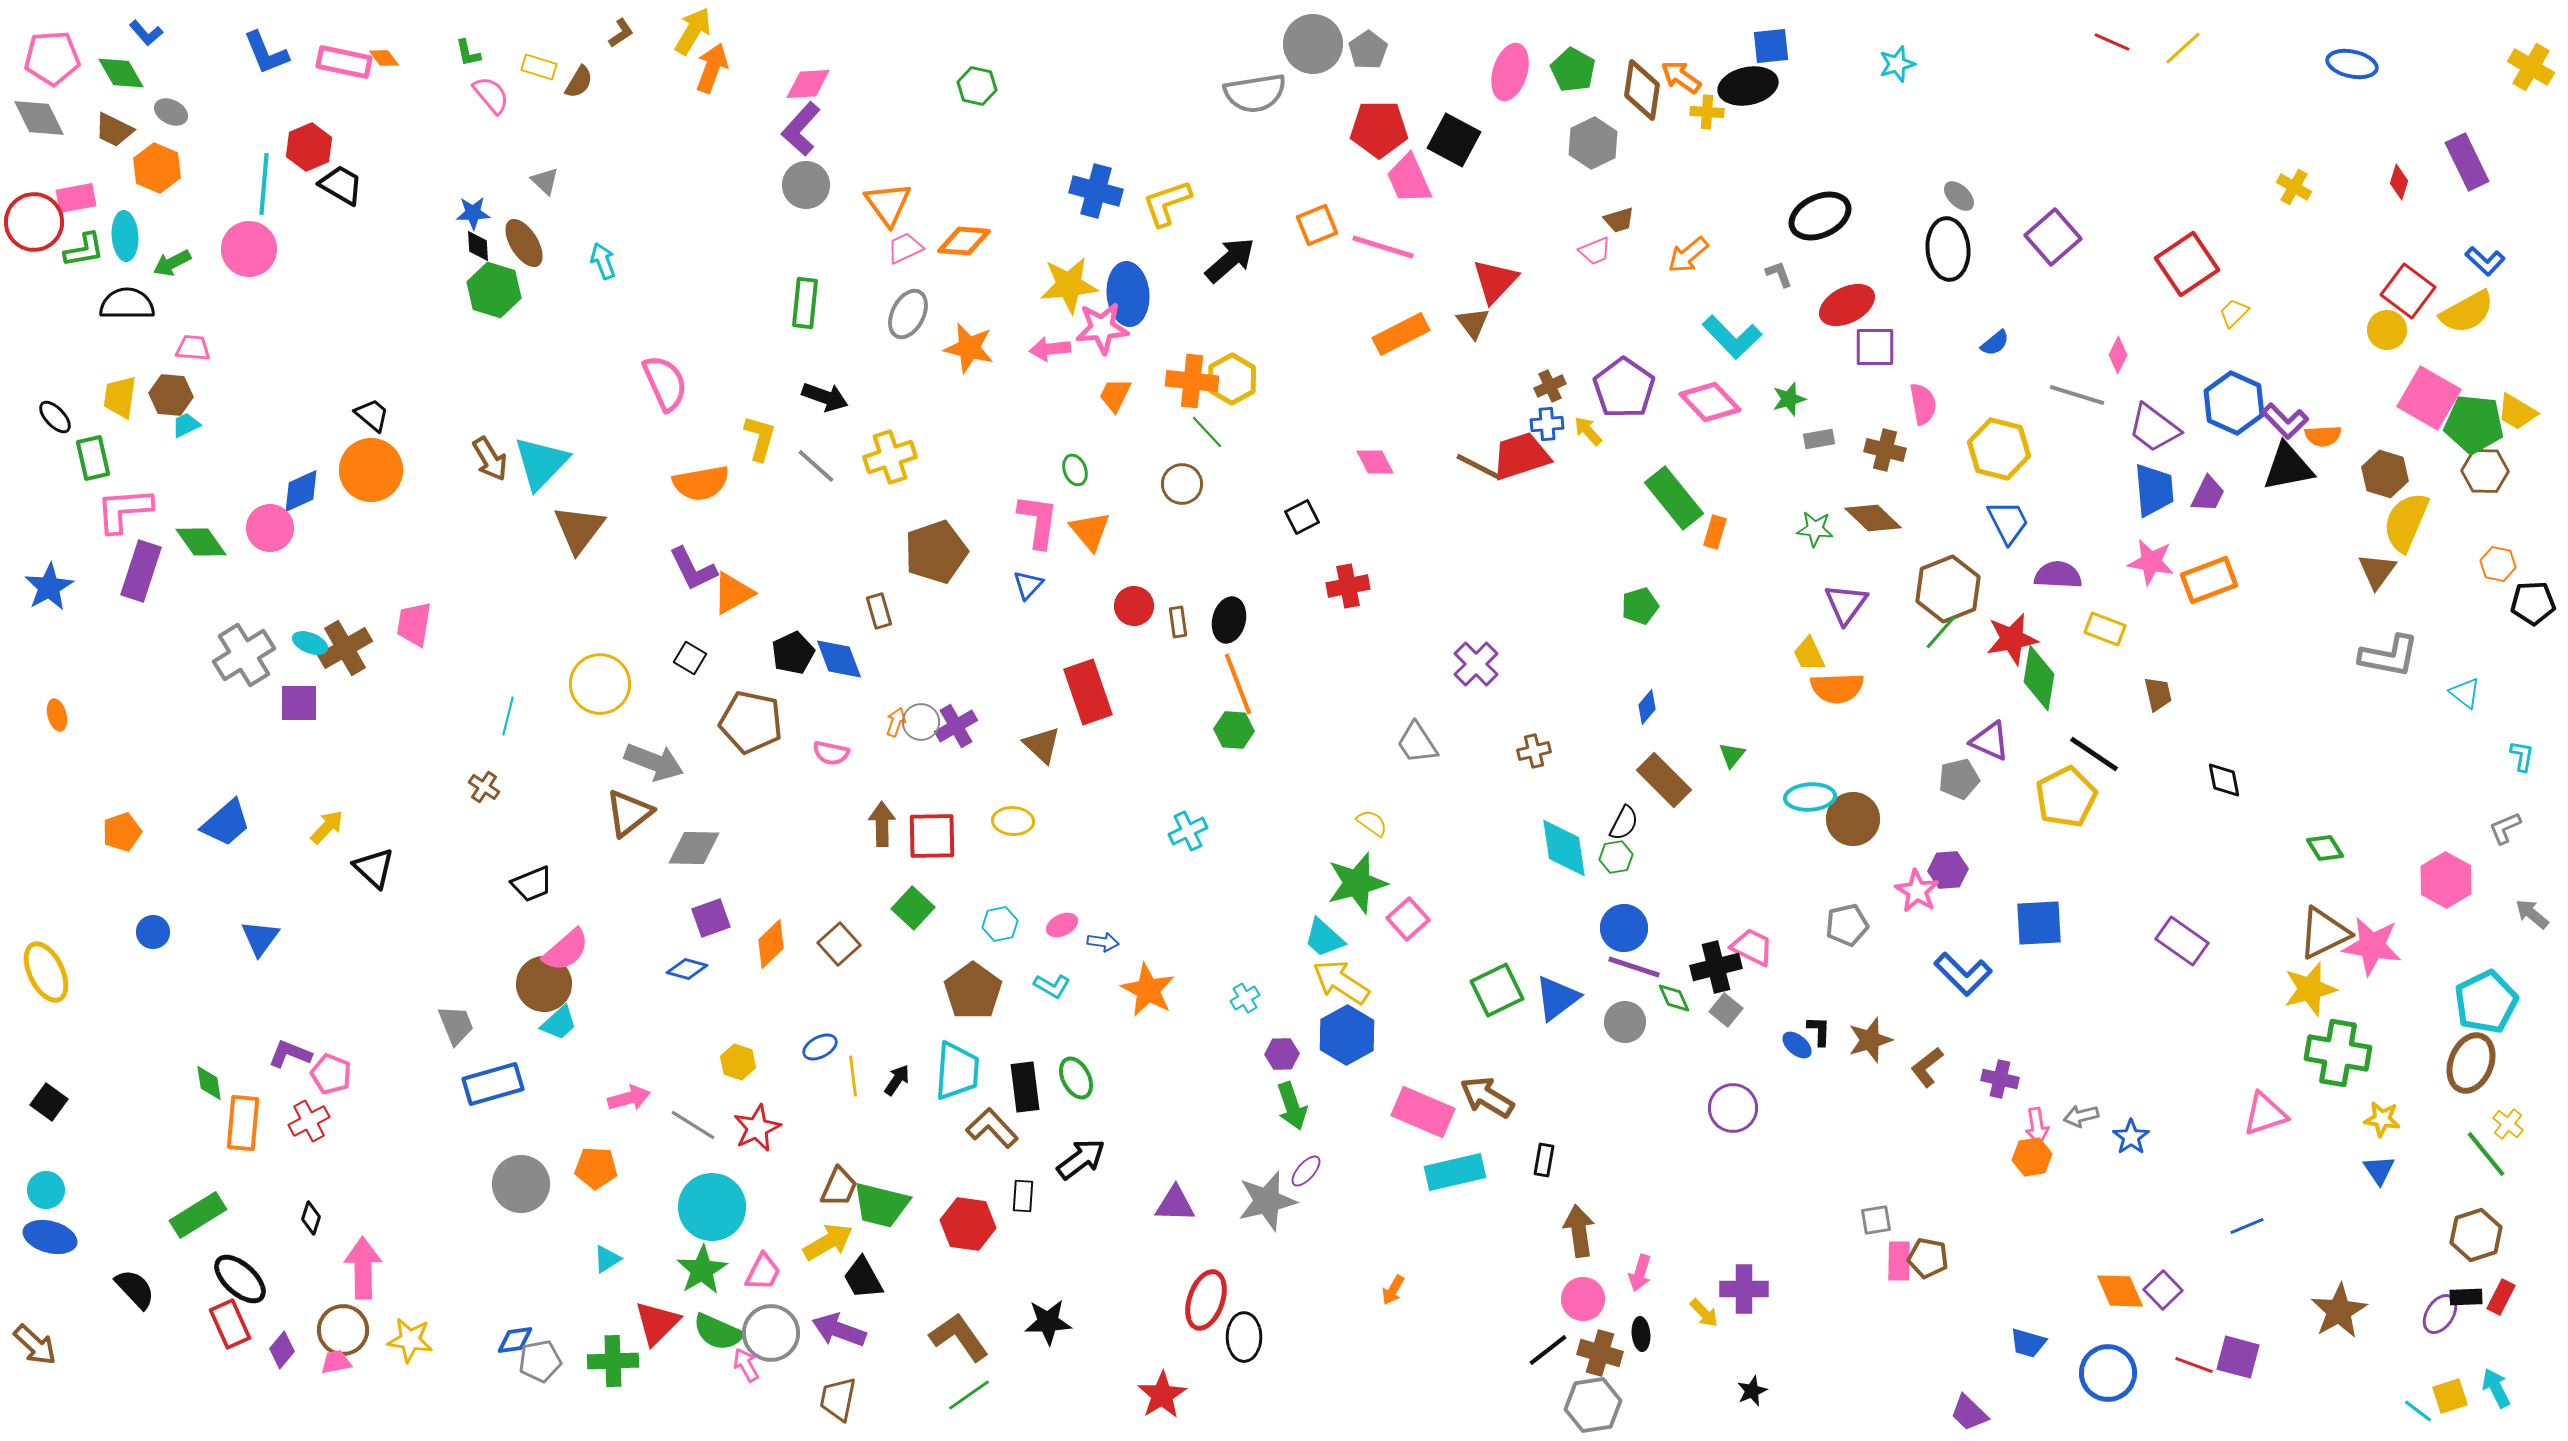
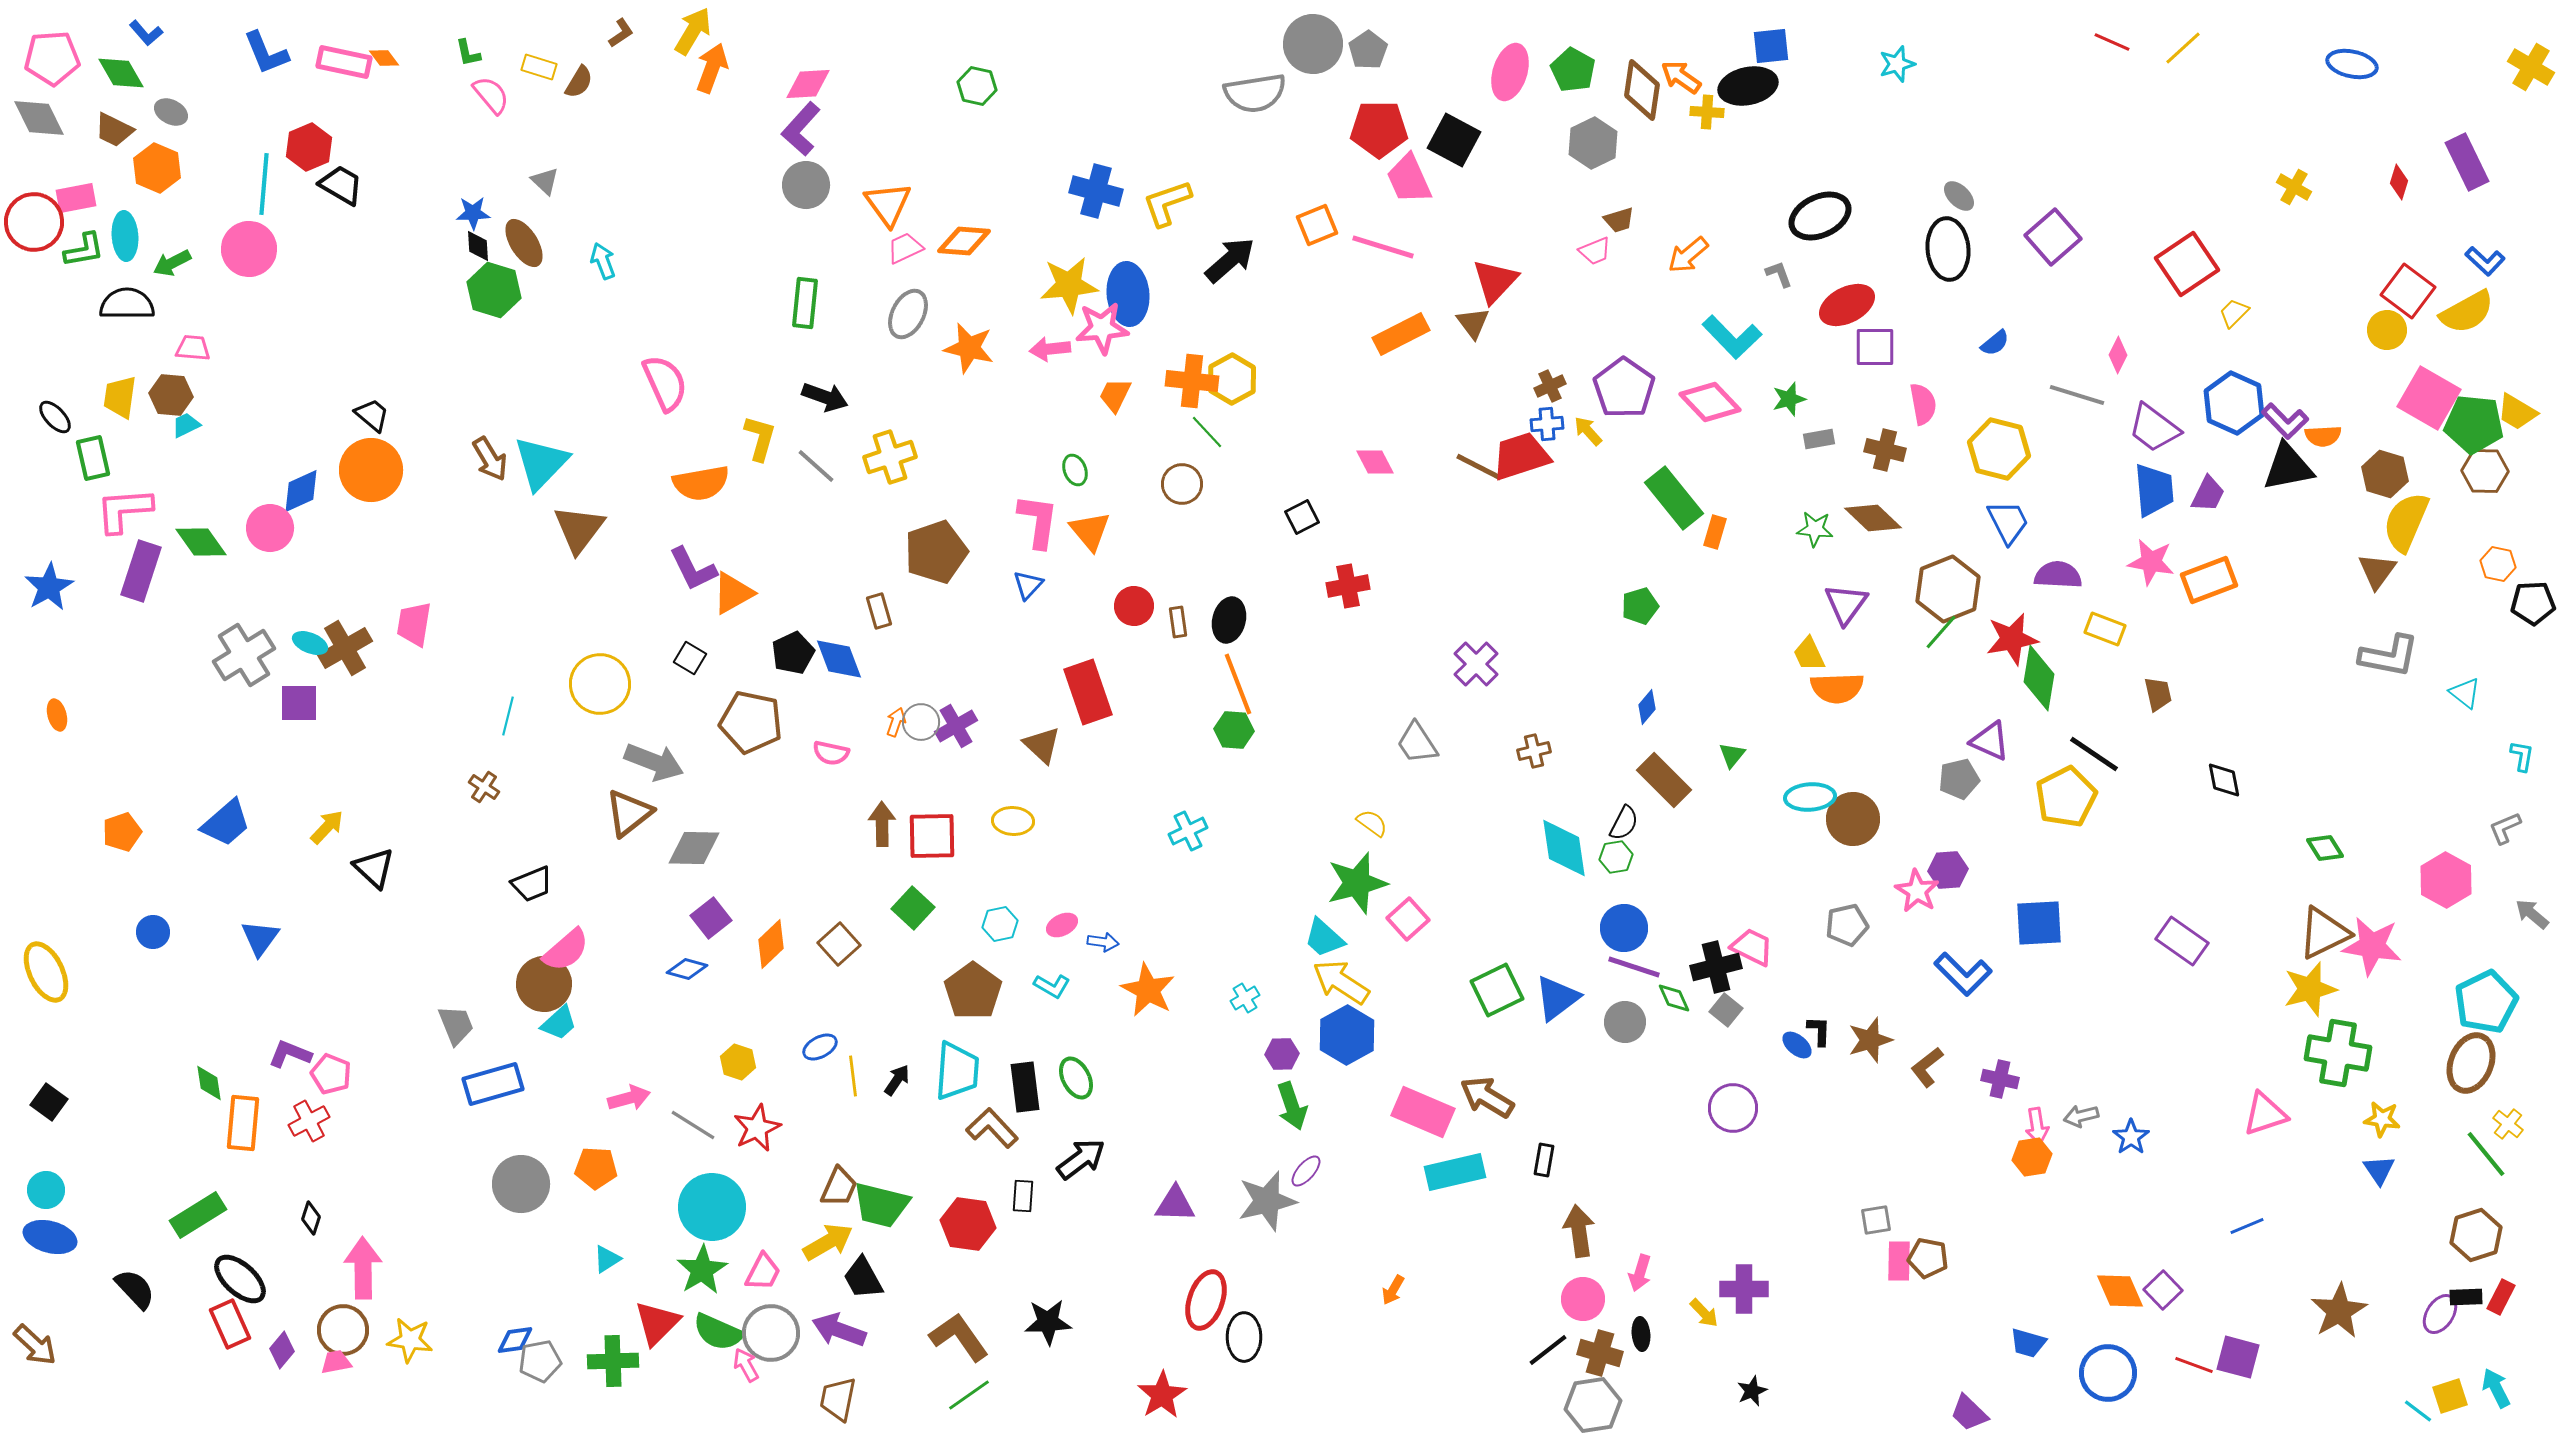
purple square at (711, 918): rotated 18 degrees counterclockwise
